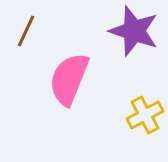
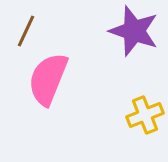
pink semicircle: moved 21 px left
yellow cross: rotated 6 degrees clockwise
